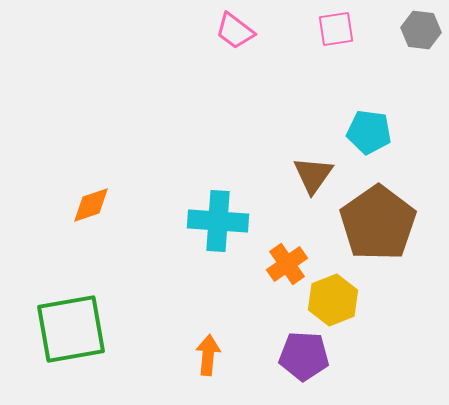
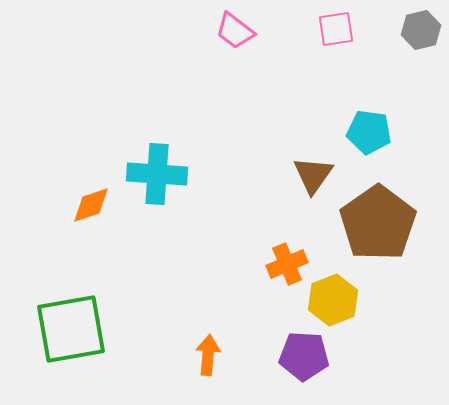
gray hexagon: rotated 21 degrees counterclockwise
cyan cross: moved 61 px left, 47 px up
orange cross: rotated 12 degrees clockwise
